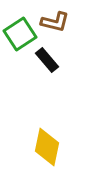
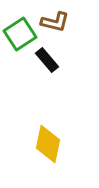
yellow diamond: moved 1 px right, 3 px up
